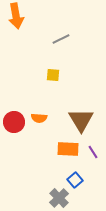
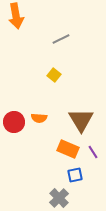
yellow square: moved 1 px right; rotated 32 degrees clockwise
orange rectangle: rotated 20 degrees clockwise
blue square: moved 5 px up; rotated 28 degrees clockwise
